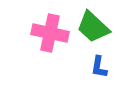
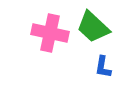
blue L-shape: moved 4 px right
